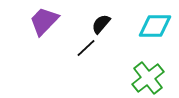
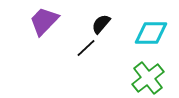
cyan diamond: moved 4 px left, 7 px down
